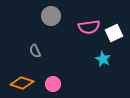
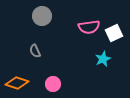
gray circle: moved 9 px left
cyan star: rotated 21 degrees clockwise
orange diamond: moved 5 px left
